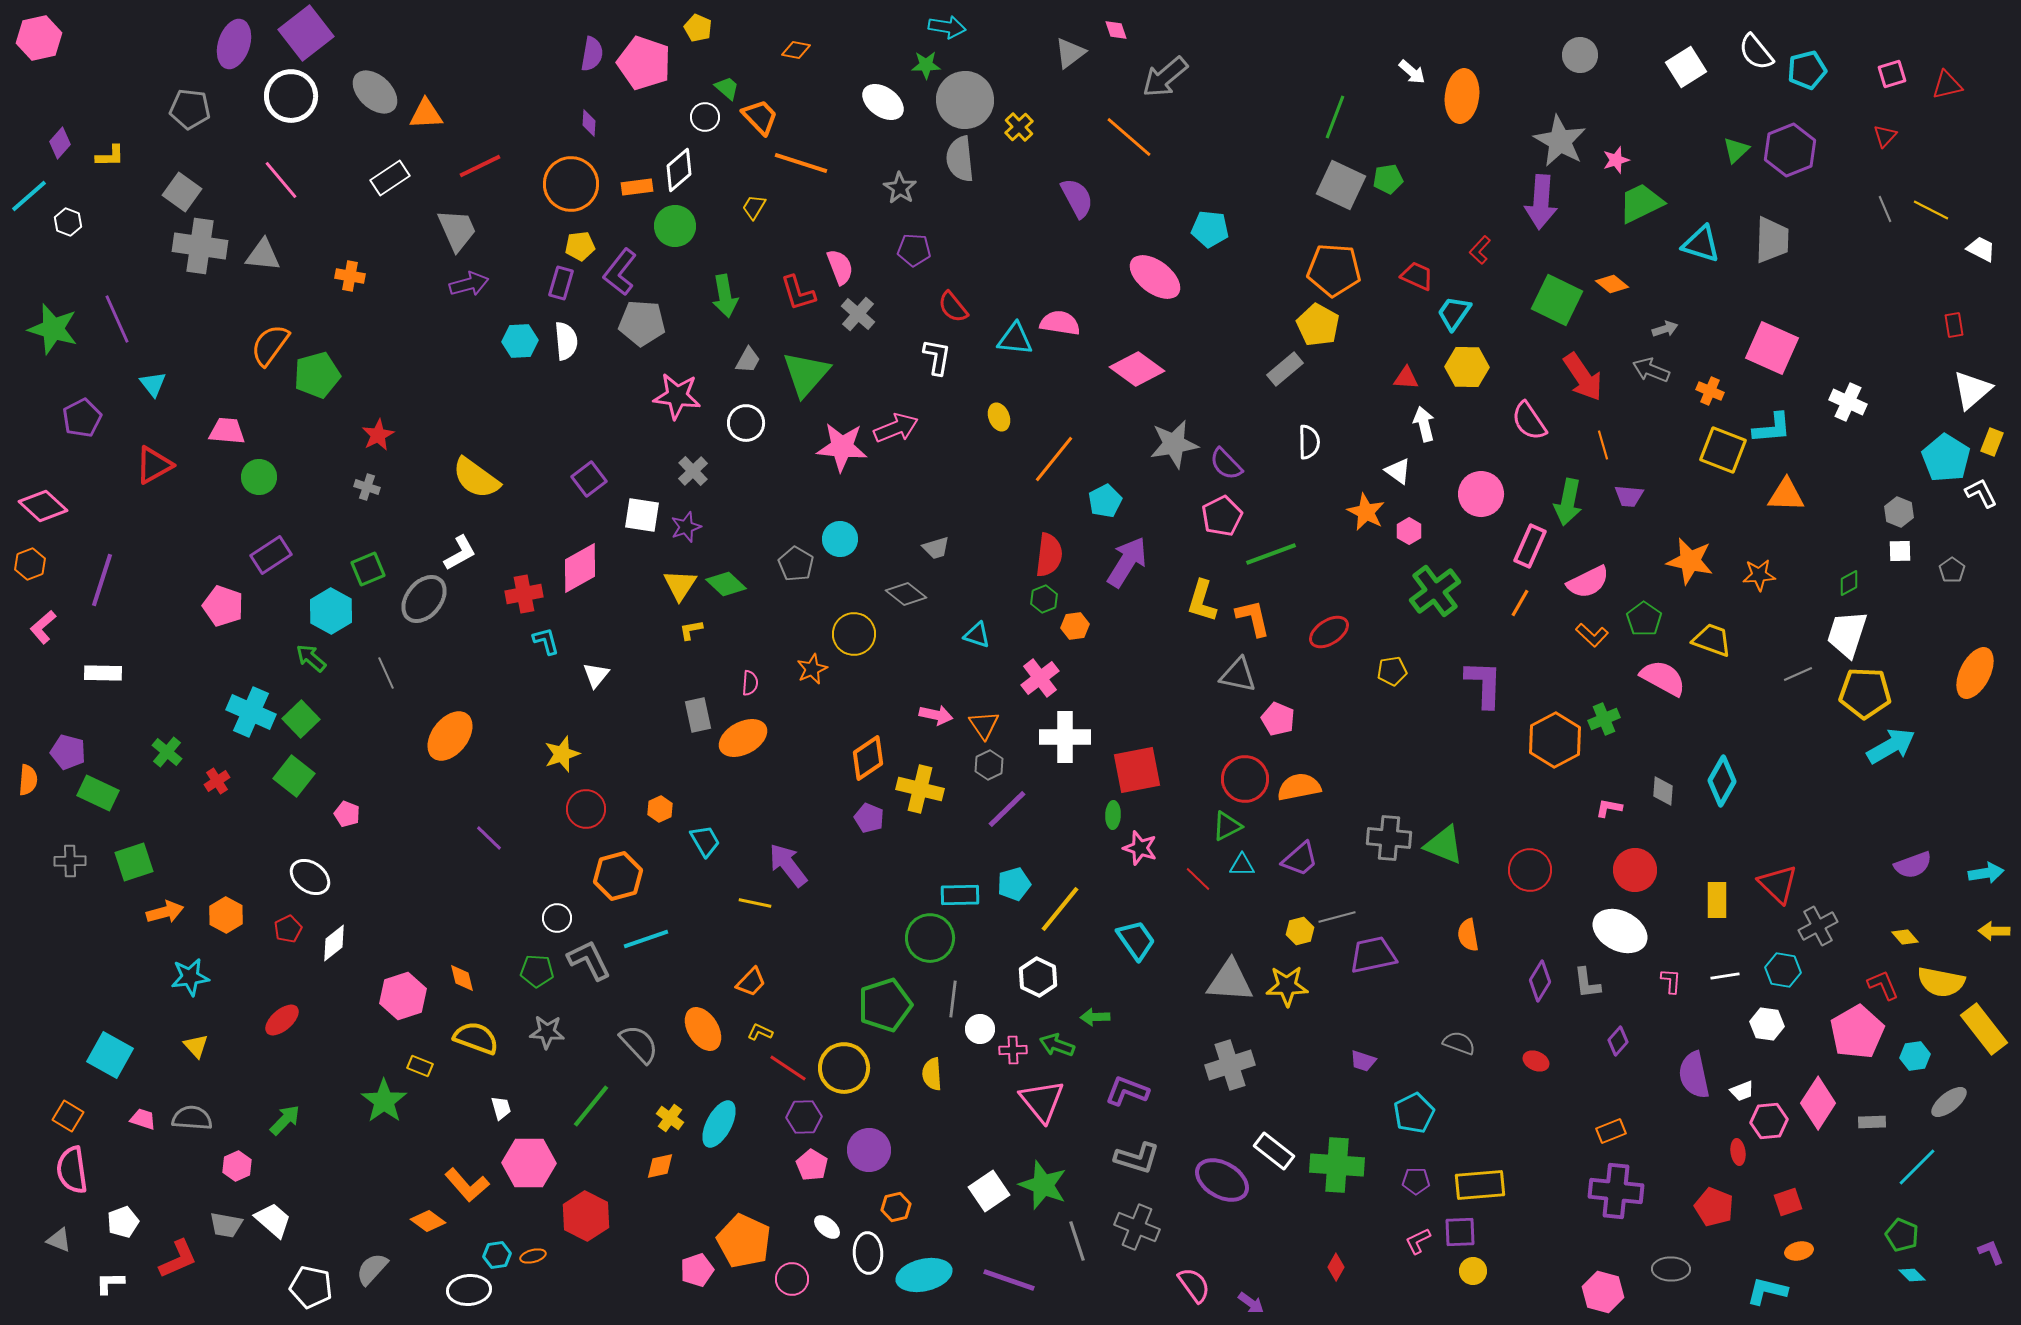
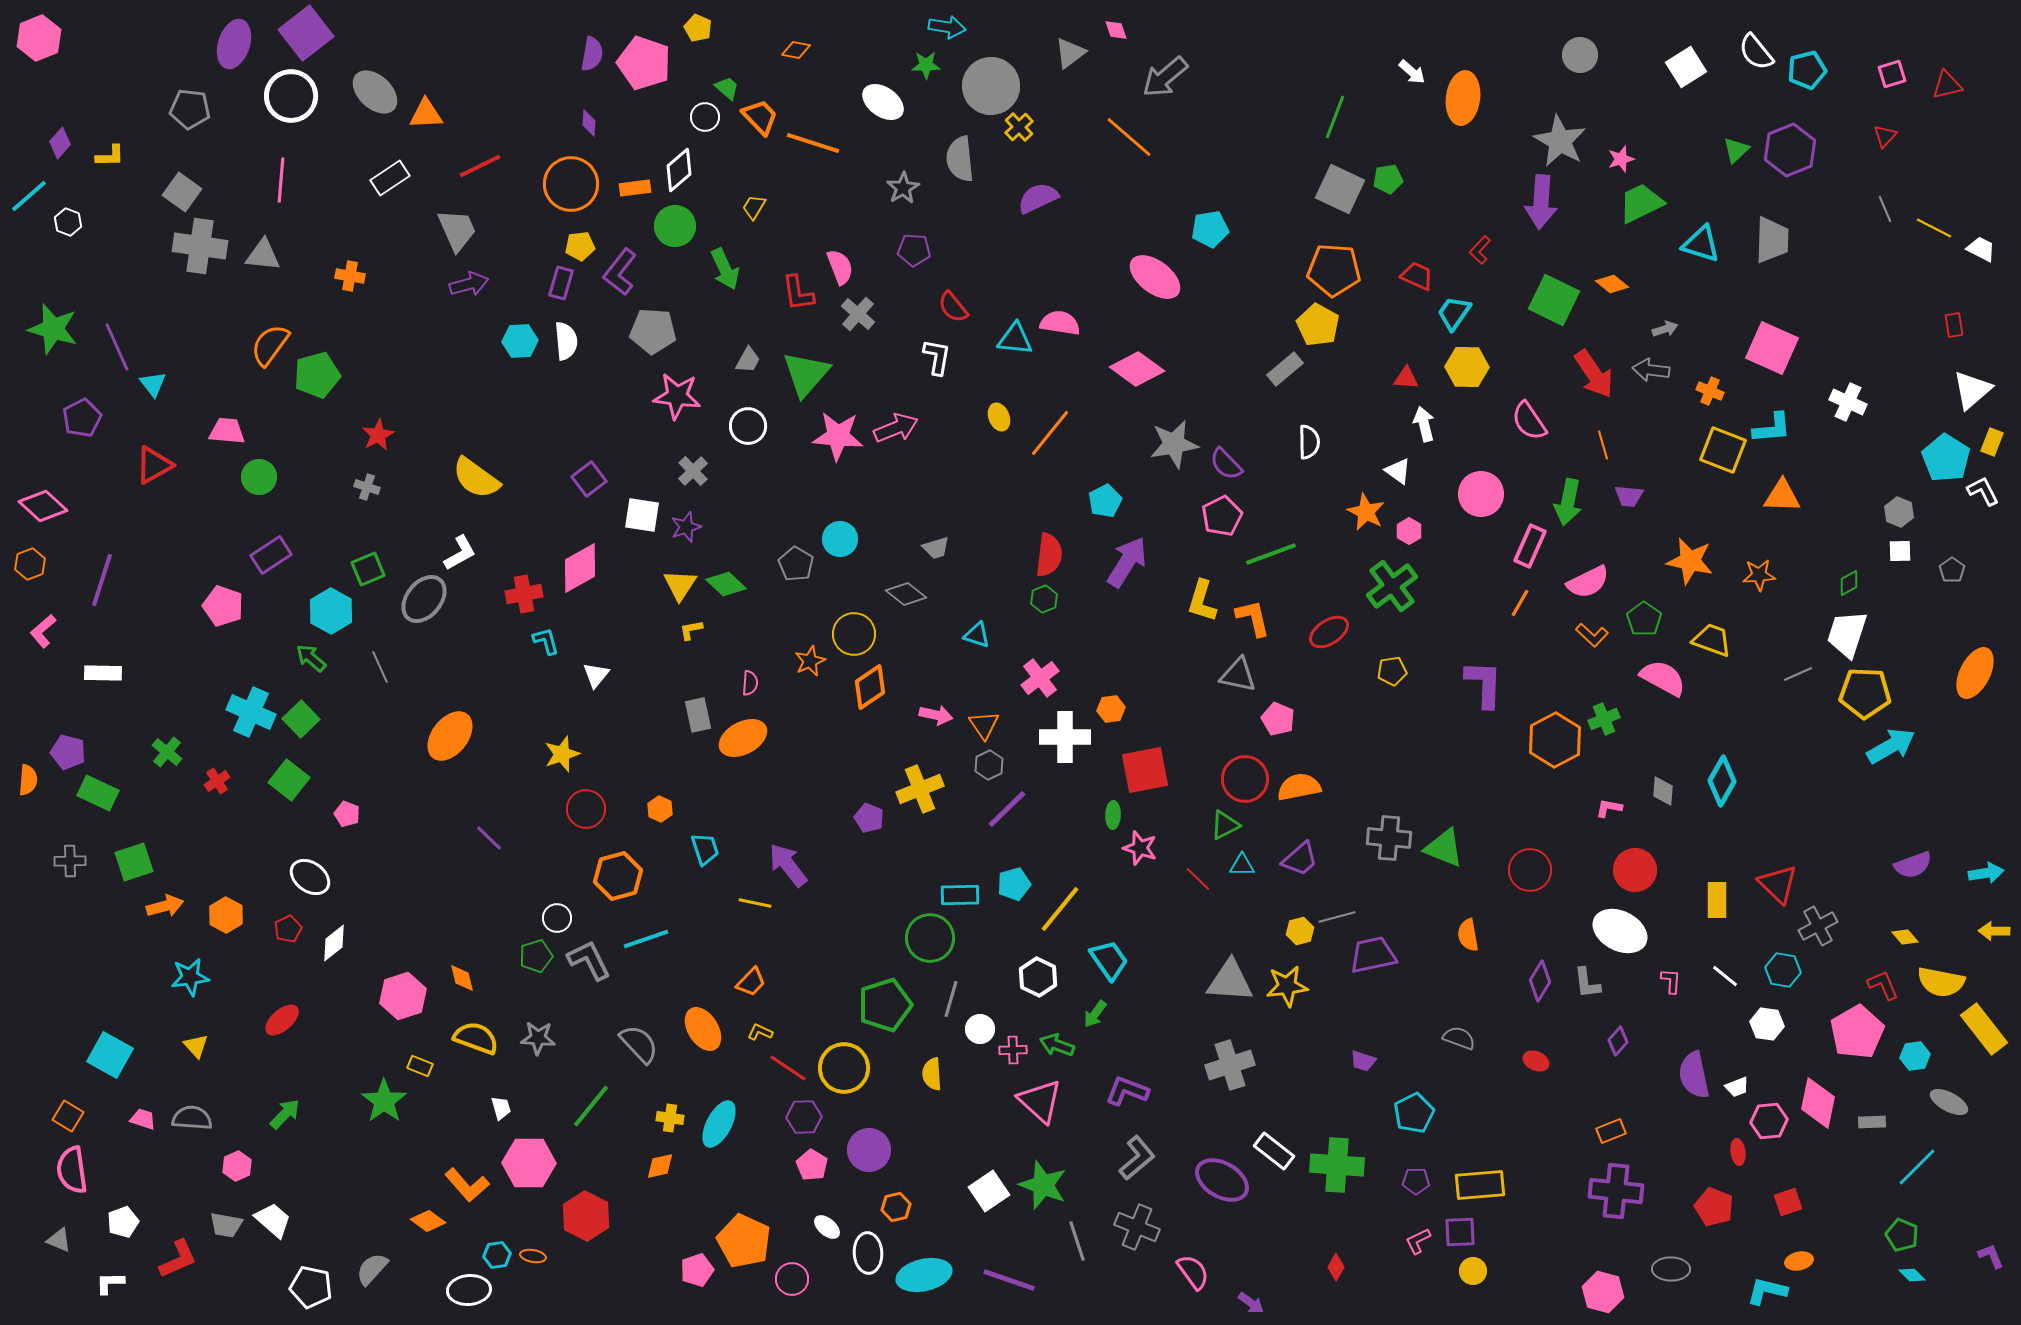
pink hexagon at (39, 38): rotated 9 degrees counterclockwise
orange ellipse at (1462, 96): moved 1 px right, 2 px down
gray circle at (965, 100): moved 26 px right, 14 px up
pink star at (1616, 160): moved 5 px right, 1 px up
orange line at (801, 163): moved 12 px right, 20 px up
pink line at (281, 180): rotated 45 degrees clockwise
gray square at (1341, 185): moved 1 px left, 4 px down
orange rectangle at (637, 187): moved 2 px left, 1 px down
gray star at (900, 188): moved 3 px right; rotated 8 degrees clockwise
purple semicircle at (1077, 198): moved 39 px left; rotated 87 degrees counterclockwise
yellow line at (1931, 210): moved 3 px right, 18 px down
cyan pentagon at (1210, 229): rotated 15 degrees counterclockwise
red L-shape at (798, 293): rotated 9 degrees clockwise
green arrow at (725, 296): moved 27 px up; rotated 15 degrees counterclockwise
green square at (1557, 300): moved 3 px left
purple line at (117, 319): moved 28 px down
gray pentagon at (642, 323): moved 11 px right, 8 px down
gray arrow at (1651, 370): rotated 15 degrees counterclockwise
red arrow at (1583, 377): moved 11 px right, 3 px up
white circle at (746, 423): moved 2 px right, 3 px down
pink star at (842, 447): moved 4 px left, 11 px up
orange line at (1054, 459): moved 4 px left, 26 px up
white L-shape at (1981, 493): moved 2 px right, 2 px up
orange triangle at (1786, 495): moved 4 px left, 1 px down
green cross at (1435, 591): moved 43 px left, 5 px up
orange hexagon at (1075, 626): moved 36 px right, 83 px down
pink L-shape at (43, 627): moved 4 px down
orange star at (812, 669): moved 2 px left, 8 px up
gray line at (386, 673): moved 6 px left, 6 px up
orange diamond at (868, 758): moved 2 px right, 71 px up
red square at (1137, 770): moved 8 px right
green square at (294, 776): moved 5 px left, 4 px down
yellow cross at (920, 789): rotated 36 degrees counterclockwise
orange hexagon at (660, 809): rotated 10 degrees counterclockwise
green triangle at (1227, 826): moved 2 px left, 1 px up
cyan trapezoid at (705, 841): moved 8 px down; rotated 12 degrees clockwise
green triangle at (1444, 845): moved 3 px down
orange arrow at (165, 912): moved 6 px up
cyan trapezoid at (1136, 940): moved 27 px left, 20 px down
green pentagon at (537, 971): moved 1 px left, 15 px up; rotated 20 degrees counterclockwise
white line at (1725, 976): rotated 48 degrees clockwise
yellow star at (1287, 986): rotated 6 degrees counterclockwise
gray line at (953, 999): moved 2 px left; rotated 9 degrees clockwise
green arrow at (1095, 1017): moved 3 px up; rotated 52 degrees counterclockwise
gray star at (547, 1032): moved 9 px left, 6 px down
gray semicircle at (1459, 1043): moved 5 px up
white trapezoid at (1742, 1091): moved 5 px left, 4 px up
pink triangle at (1042, 1101): moved 2 px left; rotated 9 degrees counterclockwise
gray ellipse at (1949, 1102): rotated 66 degrees clockwise
pink diamond at (1818, 1103): rotated 21 degrees counterclockwise
yellow cross at (670, 1118): rotated 28 degrees counterclockwise
green arrow at (285, 1120): moved 6 px up
gray L-shape at (1137, 1158): rotated 57 degrees counterclockwise
orange ellipse at (1799, 1251): moved 10 px down
purple L-shape at (1991, 1252): moved 4 px down
orange ellipse at (533, 1256): rotated 25 degrees clockwise
pink semicircle at (1194, 1285): moved 1 px left, 13 px up
